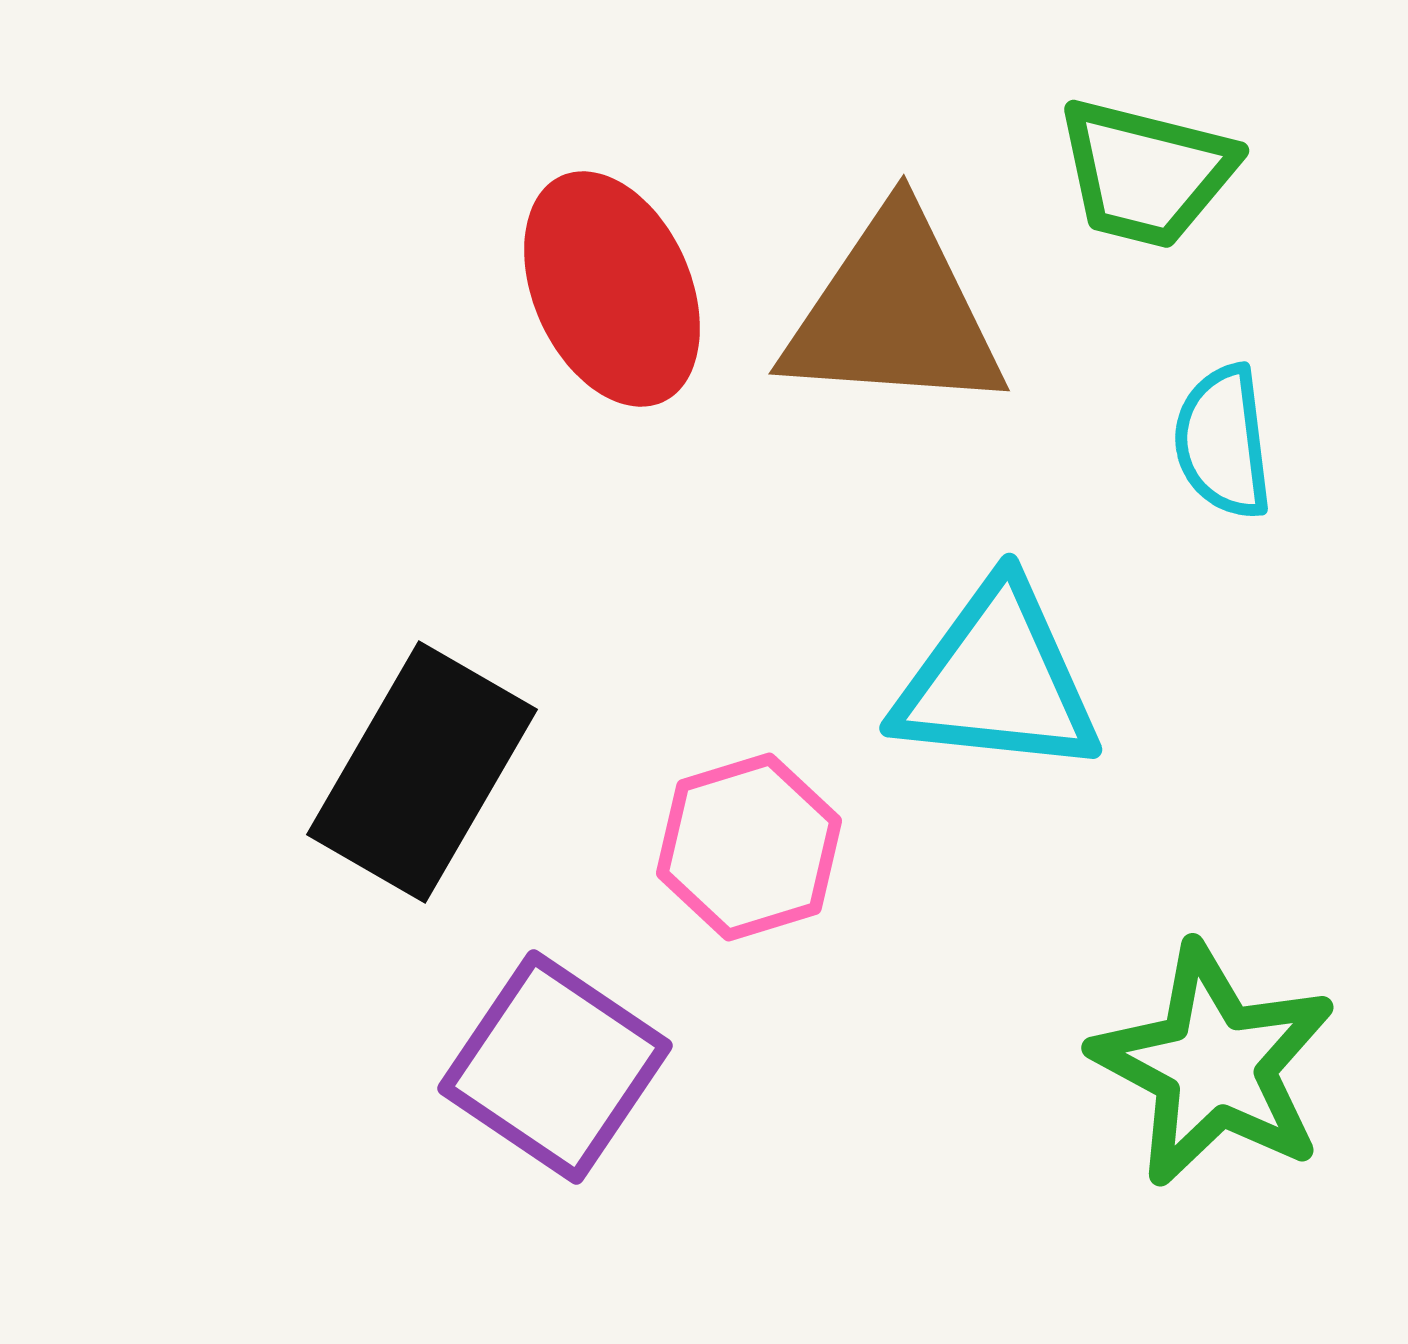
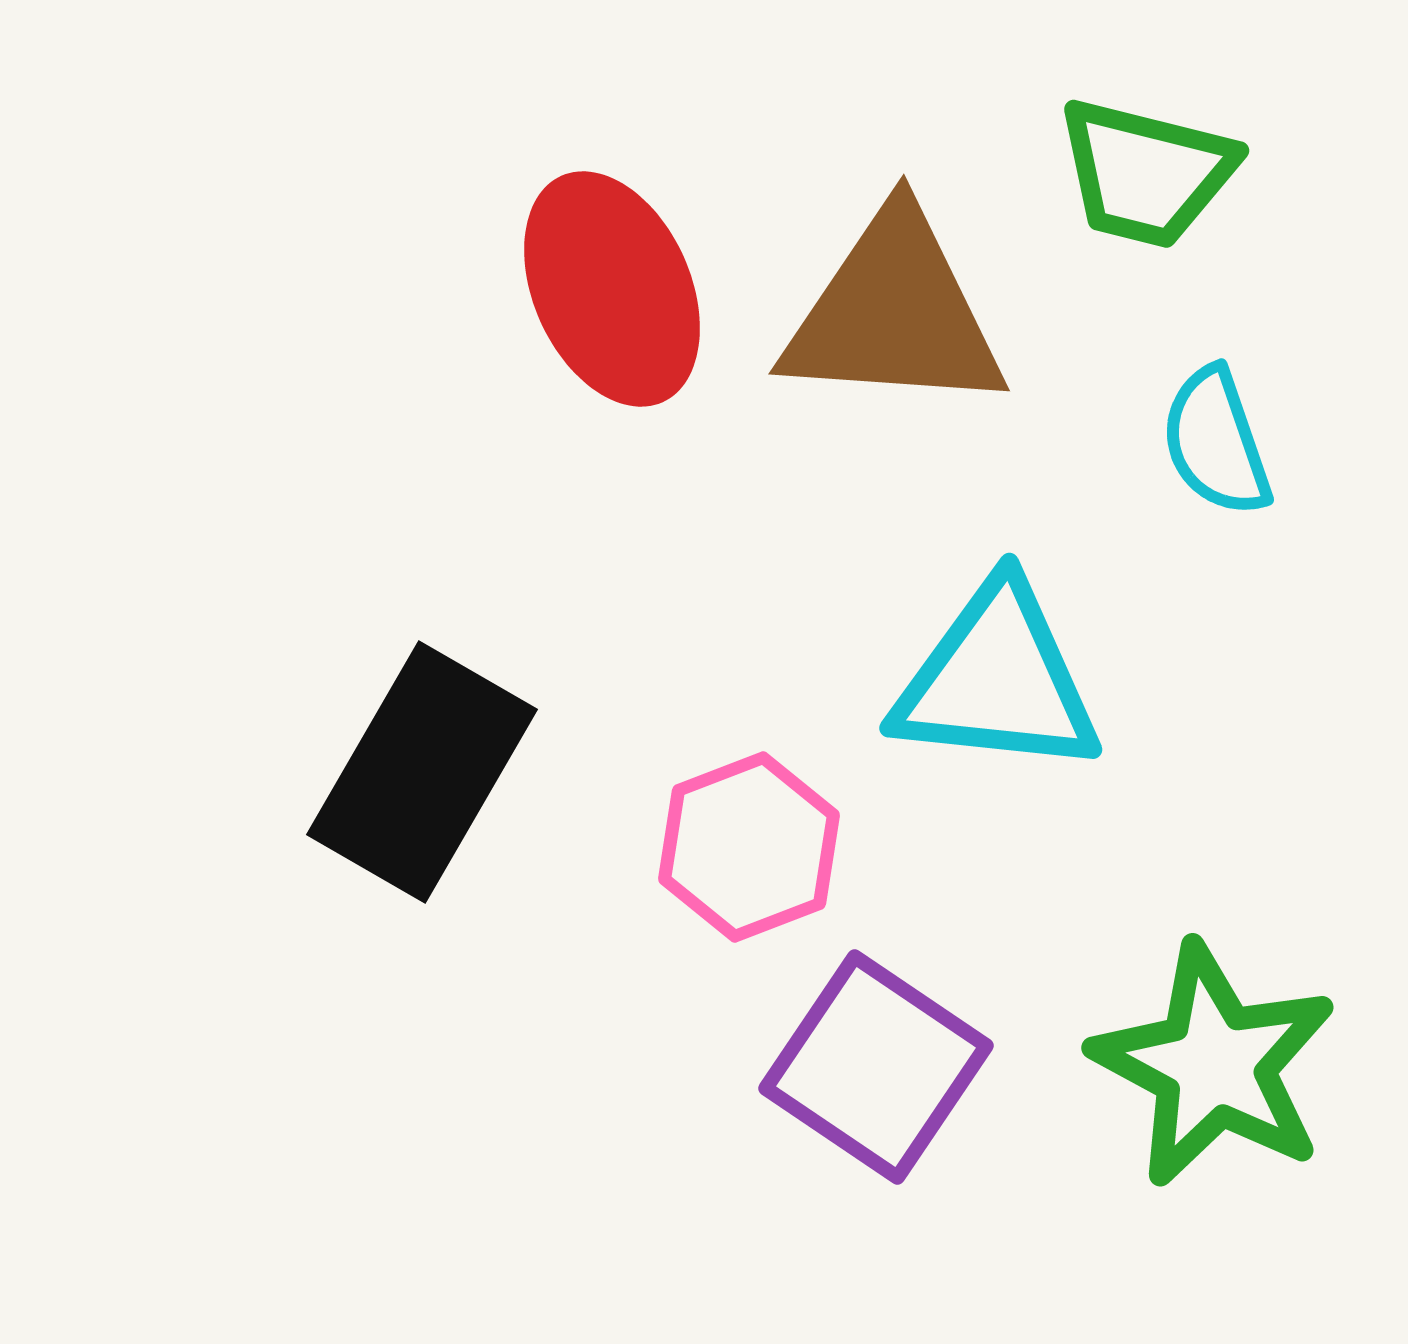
cyan semicircle: moved 7 px left; rotated 12 degrees counterclockwise
pink hexagon: rotated 4 degrees counterclockwise
purple square: moved 321 px right
